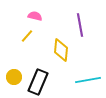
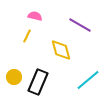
purple line: rotated 50 degrees counterclockwise
yellow line: rotated 16 degrees counterclockwise
yellow diamond: rotated 20 degrees counterclockwise
cyan line: rotated 30 degrees counterclockwise
